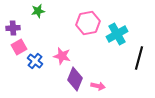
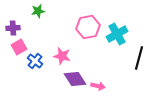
pink hexagon: moved 4 px down
purple diamond: rotated 55 degrees counterclockwise
